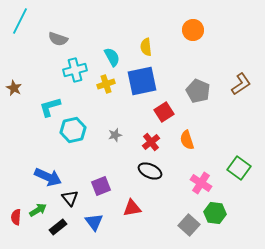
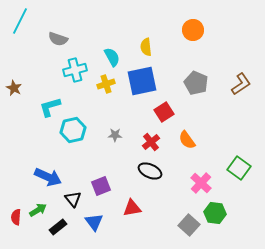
gray pentagon: moved 2 px left, 8 px up
gray star: rotated 16 degrees clockwise
orange semicircle: rotated 18 degrees counterclockwise
pink cross: rotated 10 degrees clockwise
black triangle: moved 3 px right, 1 px down
